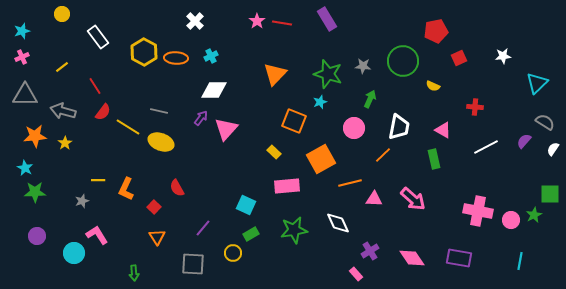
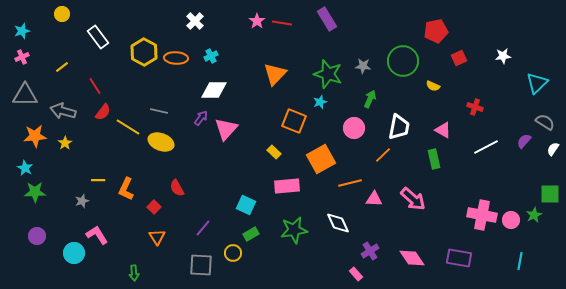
red cross at (475, 107): rotated 14 degrees clockwise
pink cross at (478, 211): moved 4 px right, 4 px down
gray square at (193, 264): moved 8 px right, 1 px down
